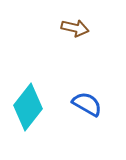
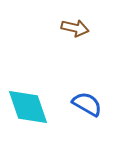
cyan diamond: rotated 57 degrees counterclockwise
